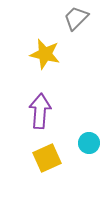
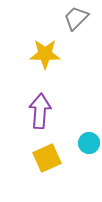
yellow star: rotated 12 degrees counterclockwise
